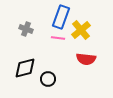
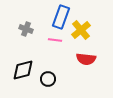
pink line: moved 3 px left, 2 px down
black diamond: moved 2 px left, 2 px down
